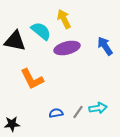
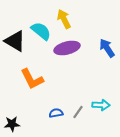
black triangle: rotated 20 degrees clockwise
blue arrow: moved 2 px right, 2 px down
cyan arrow: moved 3 px right, 3 px up; rotated 12 degrees clockwise
